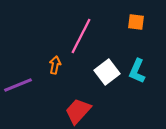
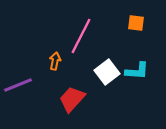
orange square: moved 1 px down
orange arrow: moved 4 px up
cyan L-shape: rotated 110 degrees counterclockwise
red trapezoid: moved 6 px left, 12 px up
